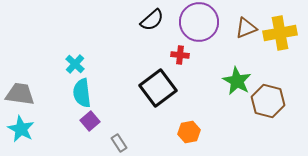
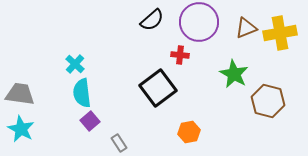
green star: moved 3 px left, 7 px up
